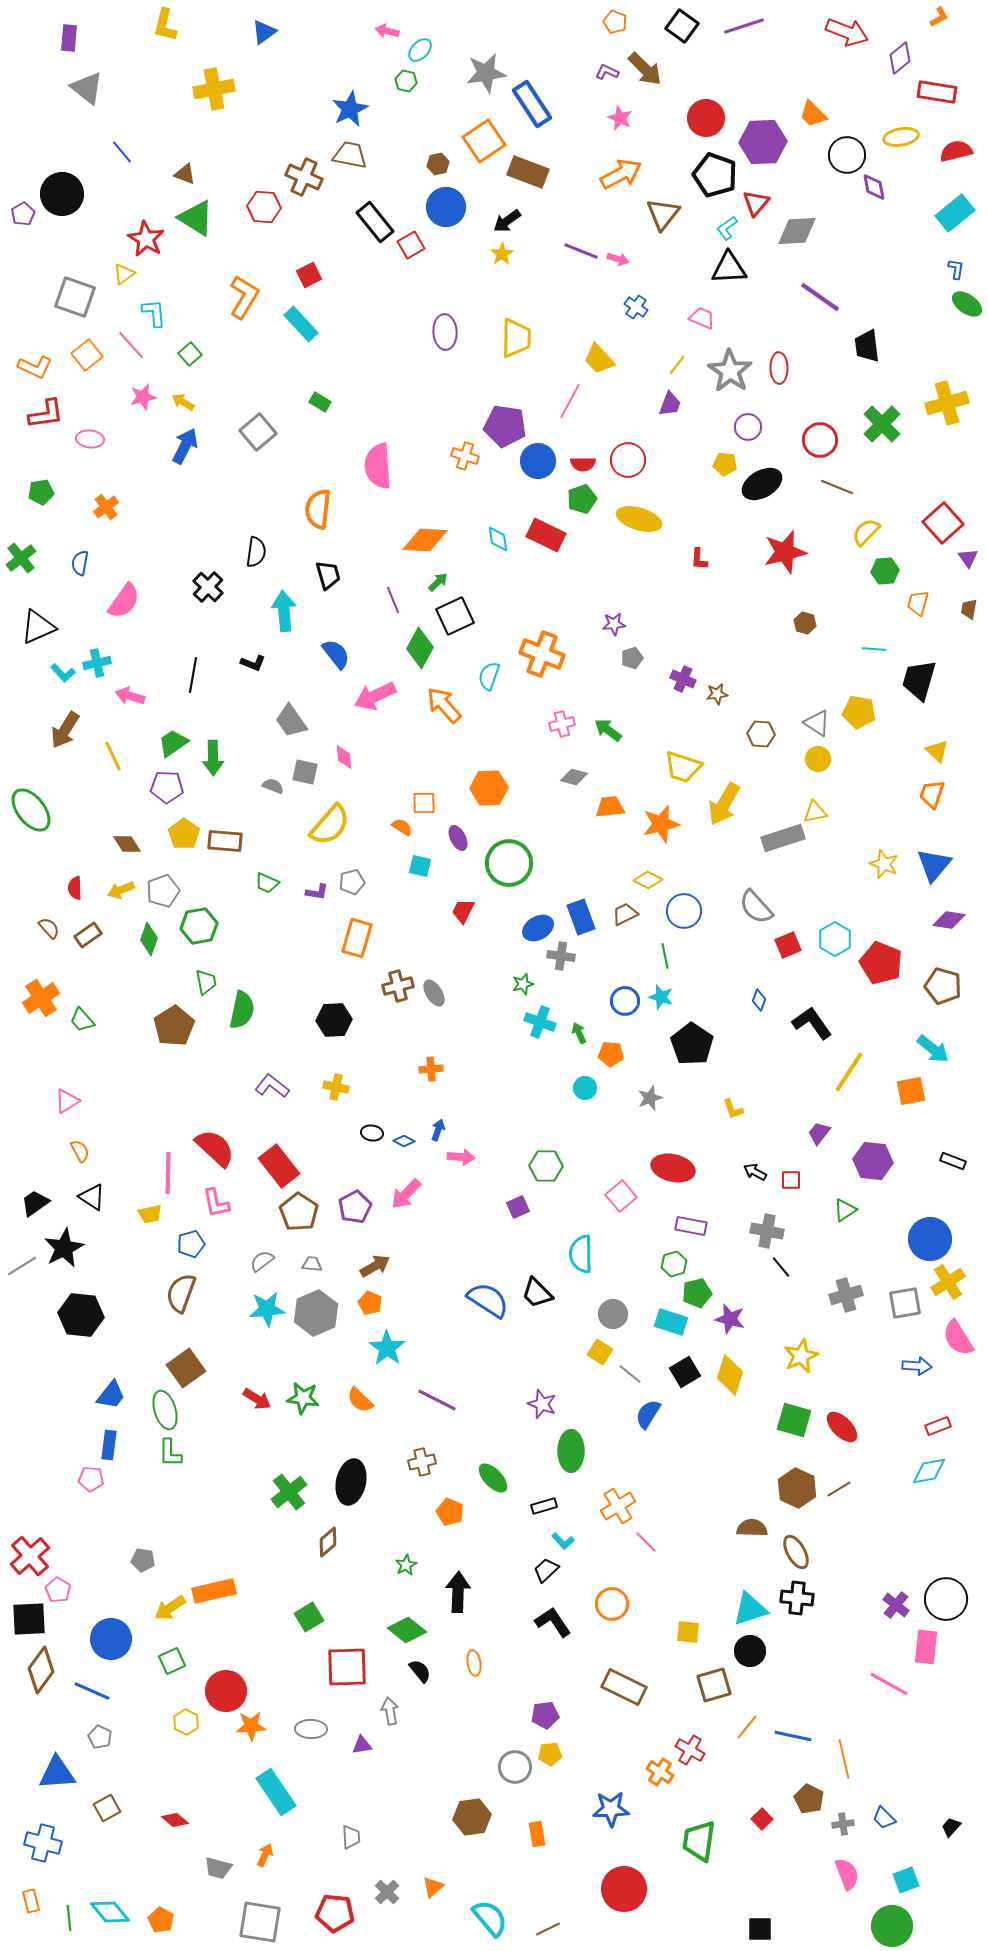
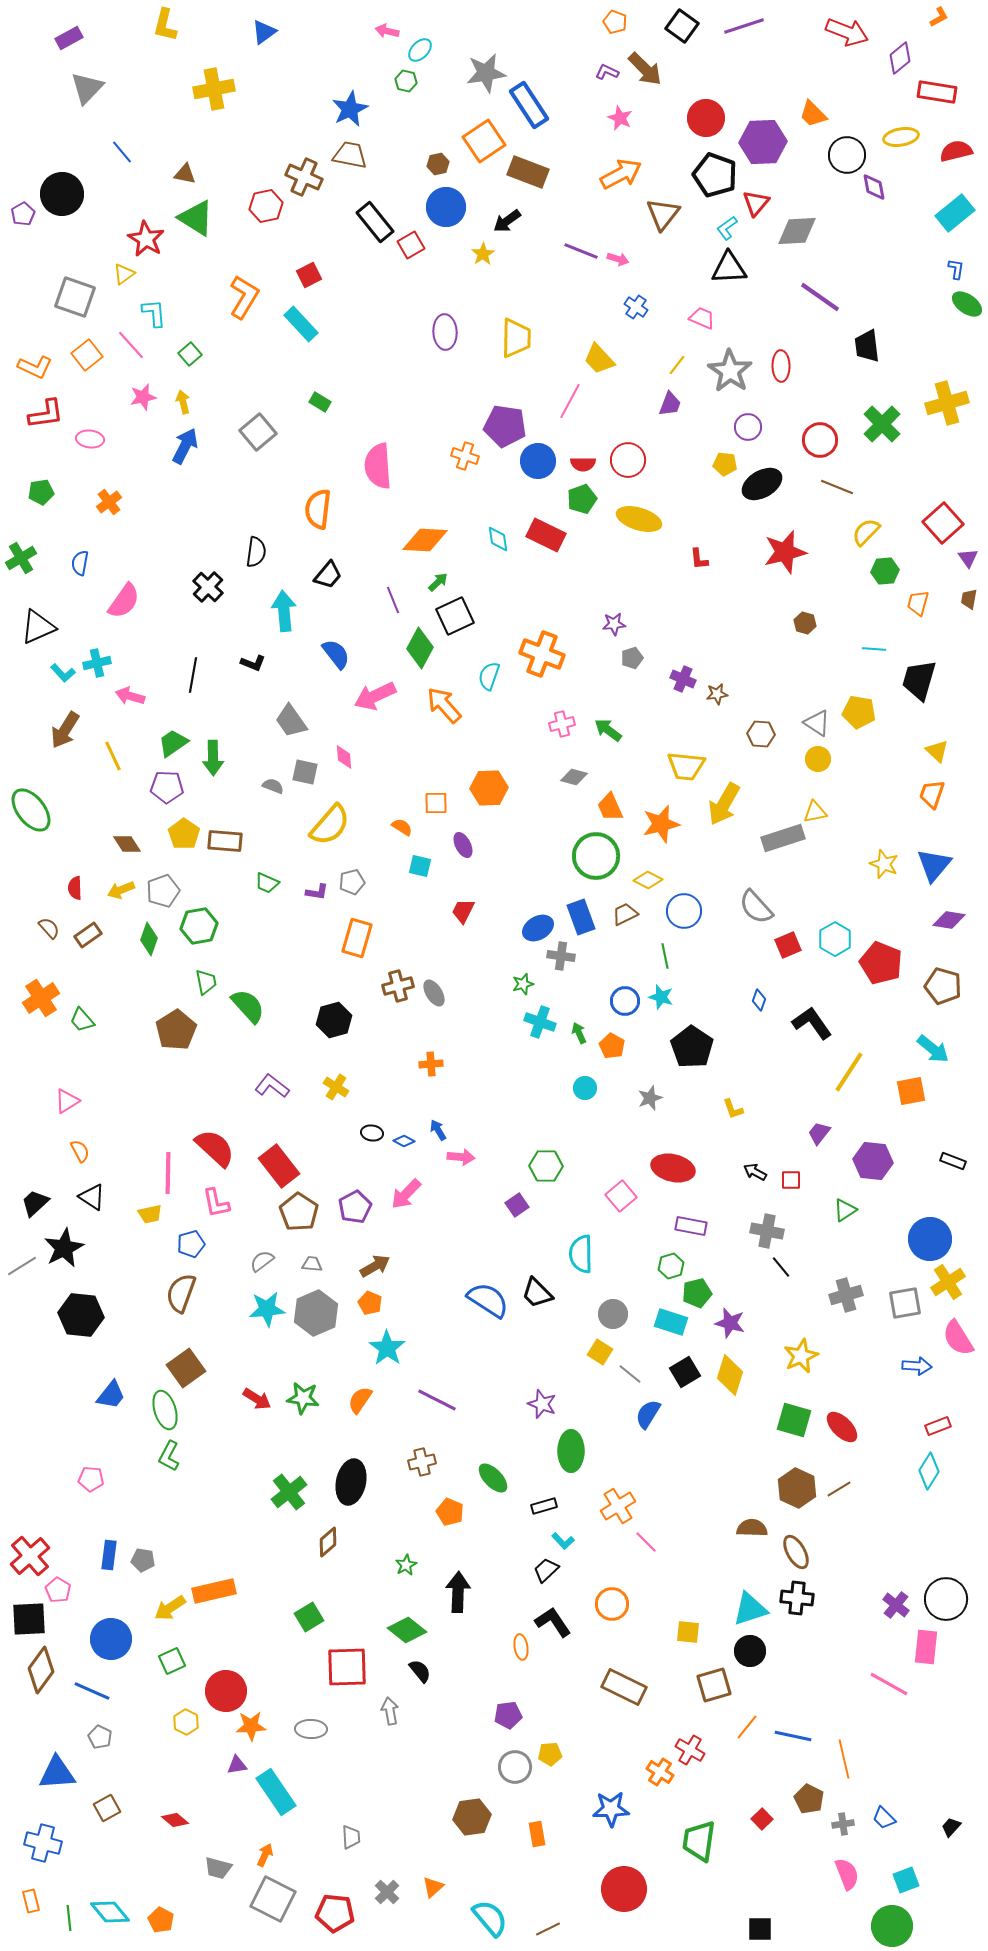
purple rectangle at (69, 38): rotated 56 degrees clockwise
gray triangle at (87, 88): rotated 36 degrees clockwise
blue rectangle at (532, 104): moved 3 px left, 1 px down
brown triangle at (185, 174): rotated 10 degrees counterclockwise
red hexagon at (264, 207): moved 2 px right, 1 px up; rotated 16 degrees counterclockwise
yellow star at (502, 254): moved 19 px left
red ellipse at (779, 368): moved 2 px right, 2 px up
yellow arrow at (183, 402): rotated 45 degrees clockwise
orange cross at (106, 507): moved 3 px right, 5 px up
green cross at (21, 558): rotated 8 degrees clockwise
red L-shape at (699, 559): rotated 10 degrees counterclockwise
black trapezoid at (328, 575): rotated 56 degrees clockwise
brown trapezoid at (969, 609): moved 10 px up
yellow trapezoid at (683, 767): moved 3 px right, 1 px up; rotated 12 degrees counterclockwise
orange square at (424, 803): moved 12 px right
orange trapezoid at (610, 807): rotated 108 degrees counterclockwise
purple ellipse at (458, 838): moved 5 px right, 7 px down
green circle at (509, 863): moved 87 px right, 7 px up
green semicircle at (242, 1010): moved 6 px right, 4 px up; rotated 54 degrees counterclockwise
black hexagon at (334, 1020): rotated 12 degrees counterclockwise
brown pentagon at (174, 1026): moved 2 px right, 4 px down
black pentagon at (692, 1044): moved 3 px down
orange pentagon at (611, 1054): moved 1 px right, 8 px up; rotated 25 degrees clockwise
orange cross at (431, 1069): moved 5 px up
yellow cross at (336, 1087): rotated 20 degrees clockwise
blue arrow at (438, 1130): rotated 50 degrees counterclockwise
black trapezoid at (35, 1203): rotated 8 degrees counterclockwise
purple square at (518, 1207): moved 1 px left, 2 px up; rotated 10 degrees counterclockwise
green hexagon at (674, 1264): moved 3 px left, 2 px down
purple star at (730, 1319): moved 4 px down
orange semicircle at (360, 1400): rotated 80 degrees clockwise
blue rectangle at (109, 1445): moved 110 px down
green L-shape at (170, 1453): moved 1 px left, 3 px down; rotated 28 degrees clockwise
cyan diamond at (929, 1471): rotated 48 degrees counterclockwise
orange ellipse at (474, 1663): moved 47 px right, 16 px up
purple pentagon at (545, 1715): moved 37 px left
purple triangle at (362, 1745): moved 125 px left, 20 px down
gray square at (260, 1922): moved 13 px right, 23 px up; rotated 18 degrees clockwise
